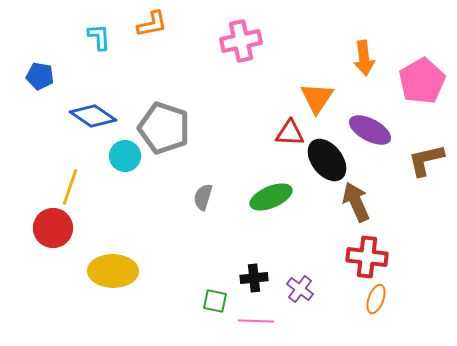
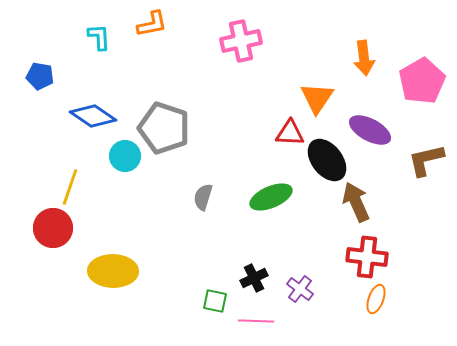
black cross: rotated 20 degrees counterclockwise
